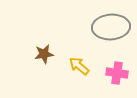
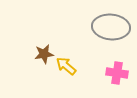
gray ellipse: rotated 9 degrees clockwise
yellow arrow: moved 13 px left
